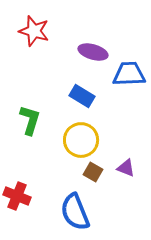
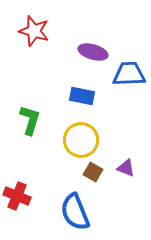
blue rectangle: rotated 20 degrees counterclockwise
